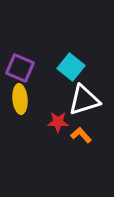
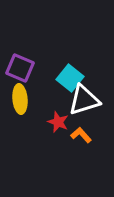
cyan square: moved 1 px left, 11 px down
red star: rotated 20 degrees clockwise
